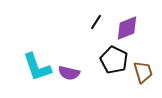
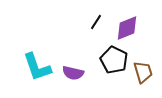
purple semicircle: moved 4 px right
